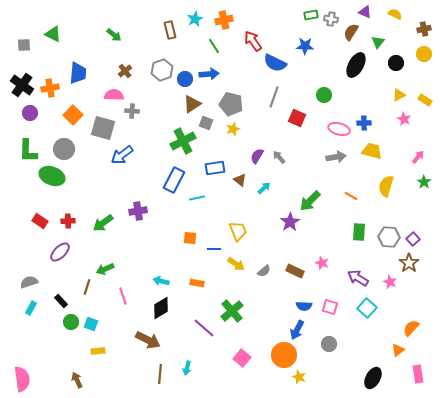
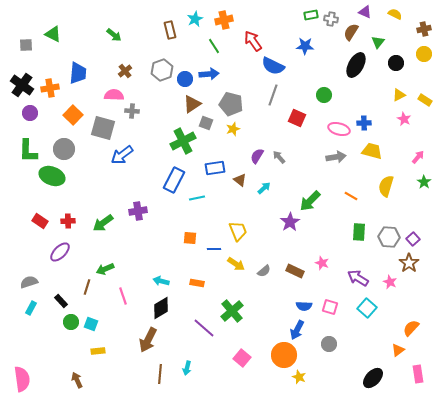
gray square at (24, 45): moved 2 px right
blue semicircle at (275, 63): moved 2 px left, 3 px down
gray line at (274, 97): moved 1 px left, 2 px up
brown arrow at (148, 340): rotated 90 degrees clockwise
black ellipse at (373, 378): rotated 15 degrees clockwise
